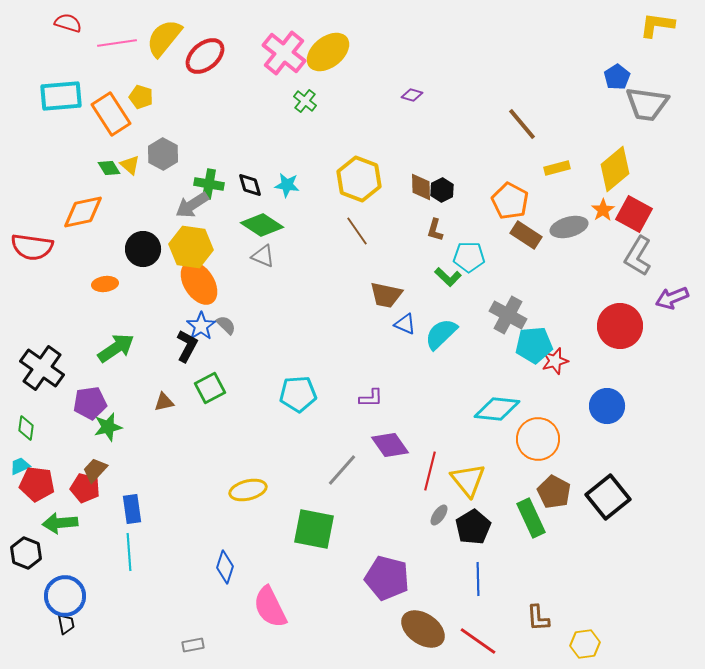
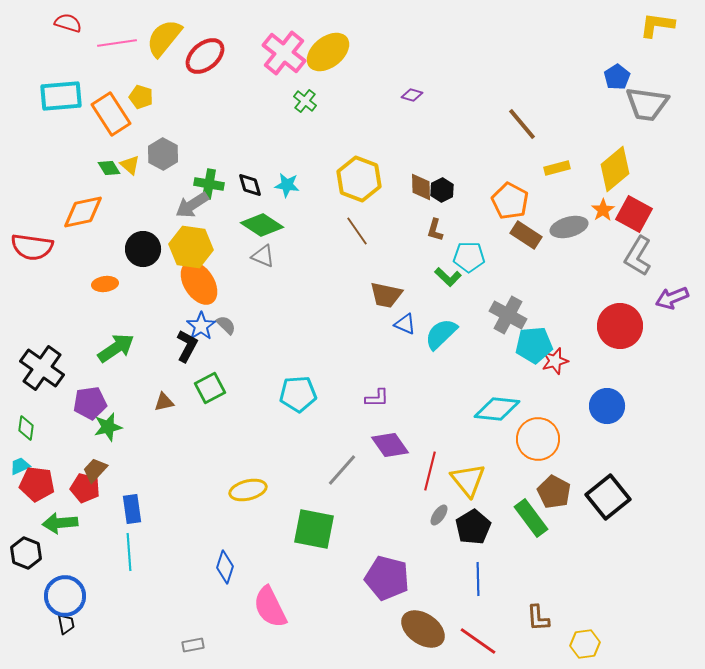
purple L-shape at (371, 398): moved 6 px right
green rectangle at (531, 518): rotated 12 degrees counterclockwise
